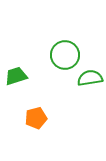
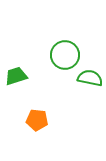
green semicircle: rotated 20 degrees clockwise
orange pentagon: moved 1 px right, 2 px down; rotated 20 degrees clockwise
